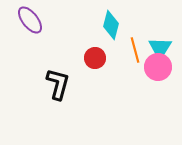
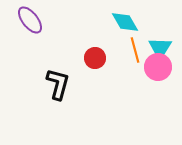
cyan diamond: moved 14 px right, 3 px up; rotated 44 degrees counterclockwise
